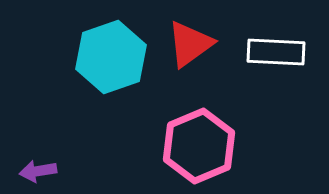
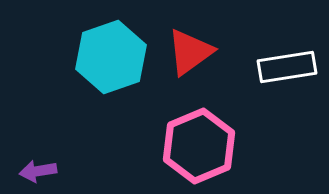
red triangle: moved 8 px down
white rectangle: moved 11 px right, 15 px down; rotated 12 degrees counterclockwise
